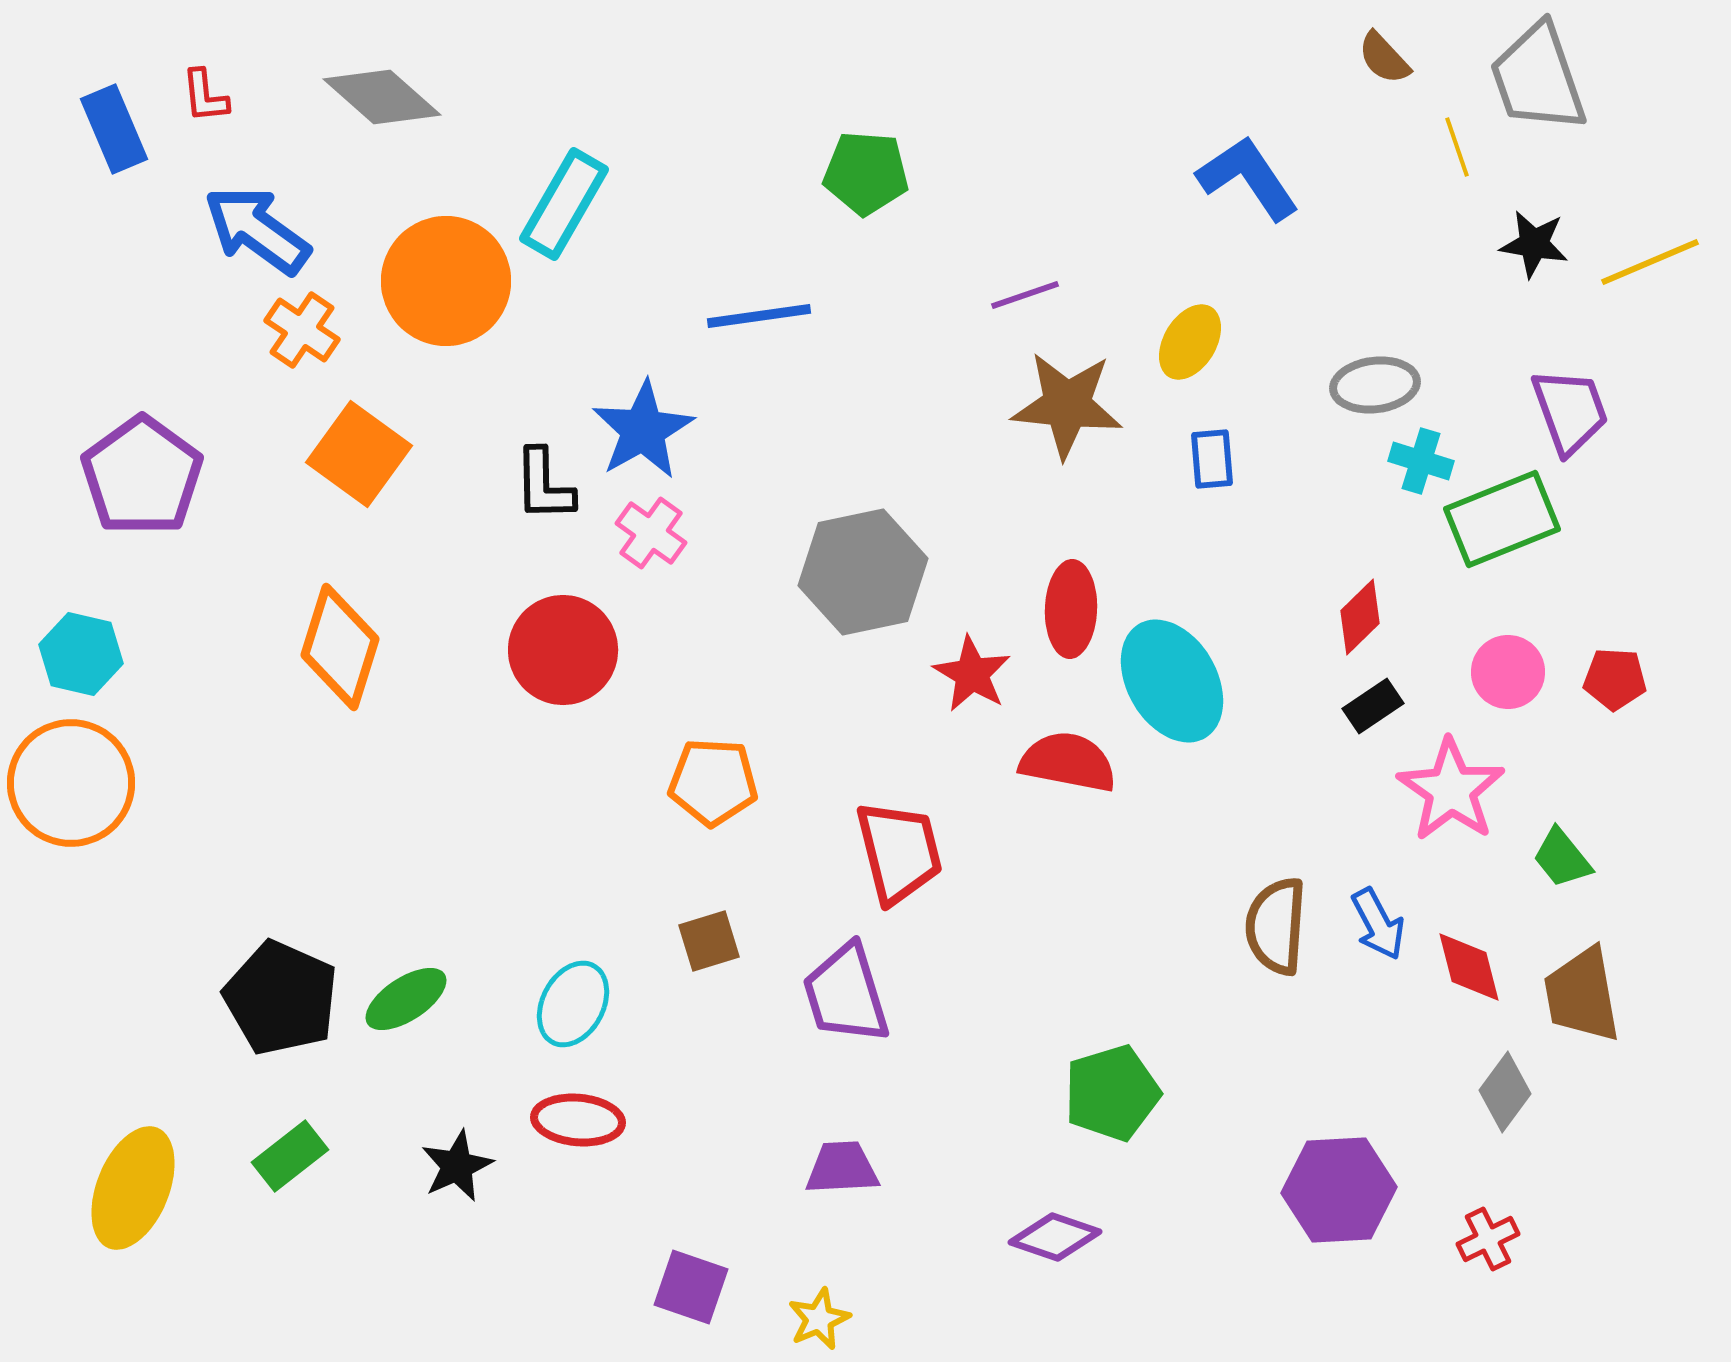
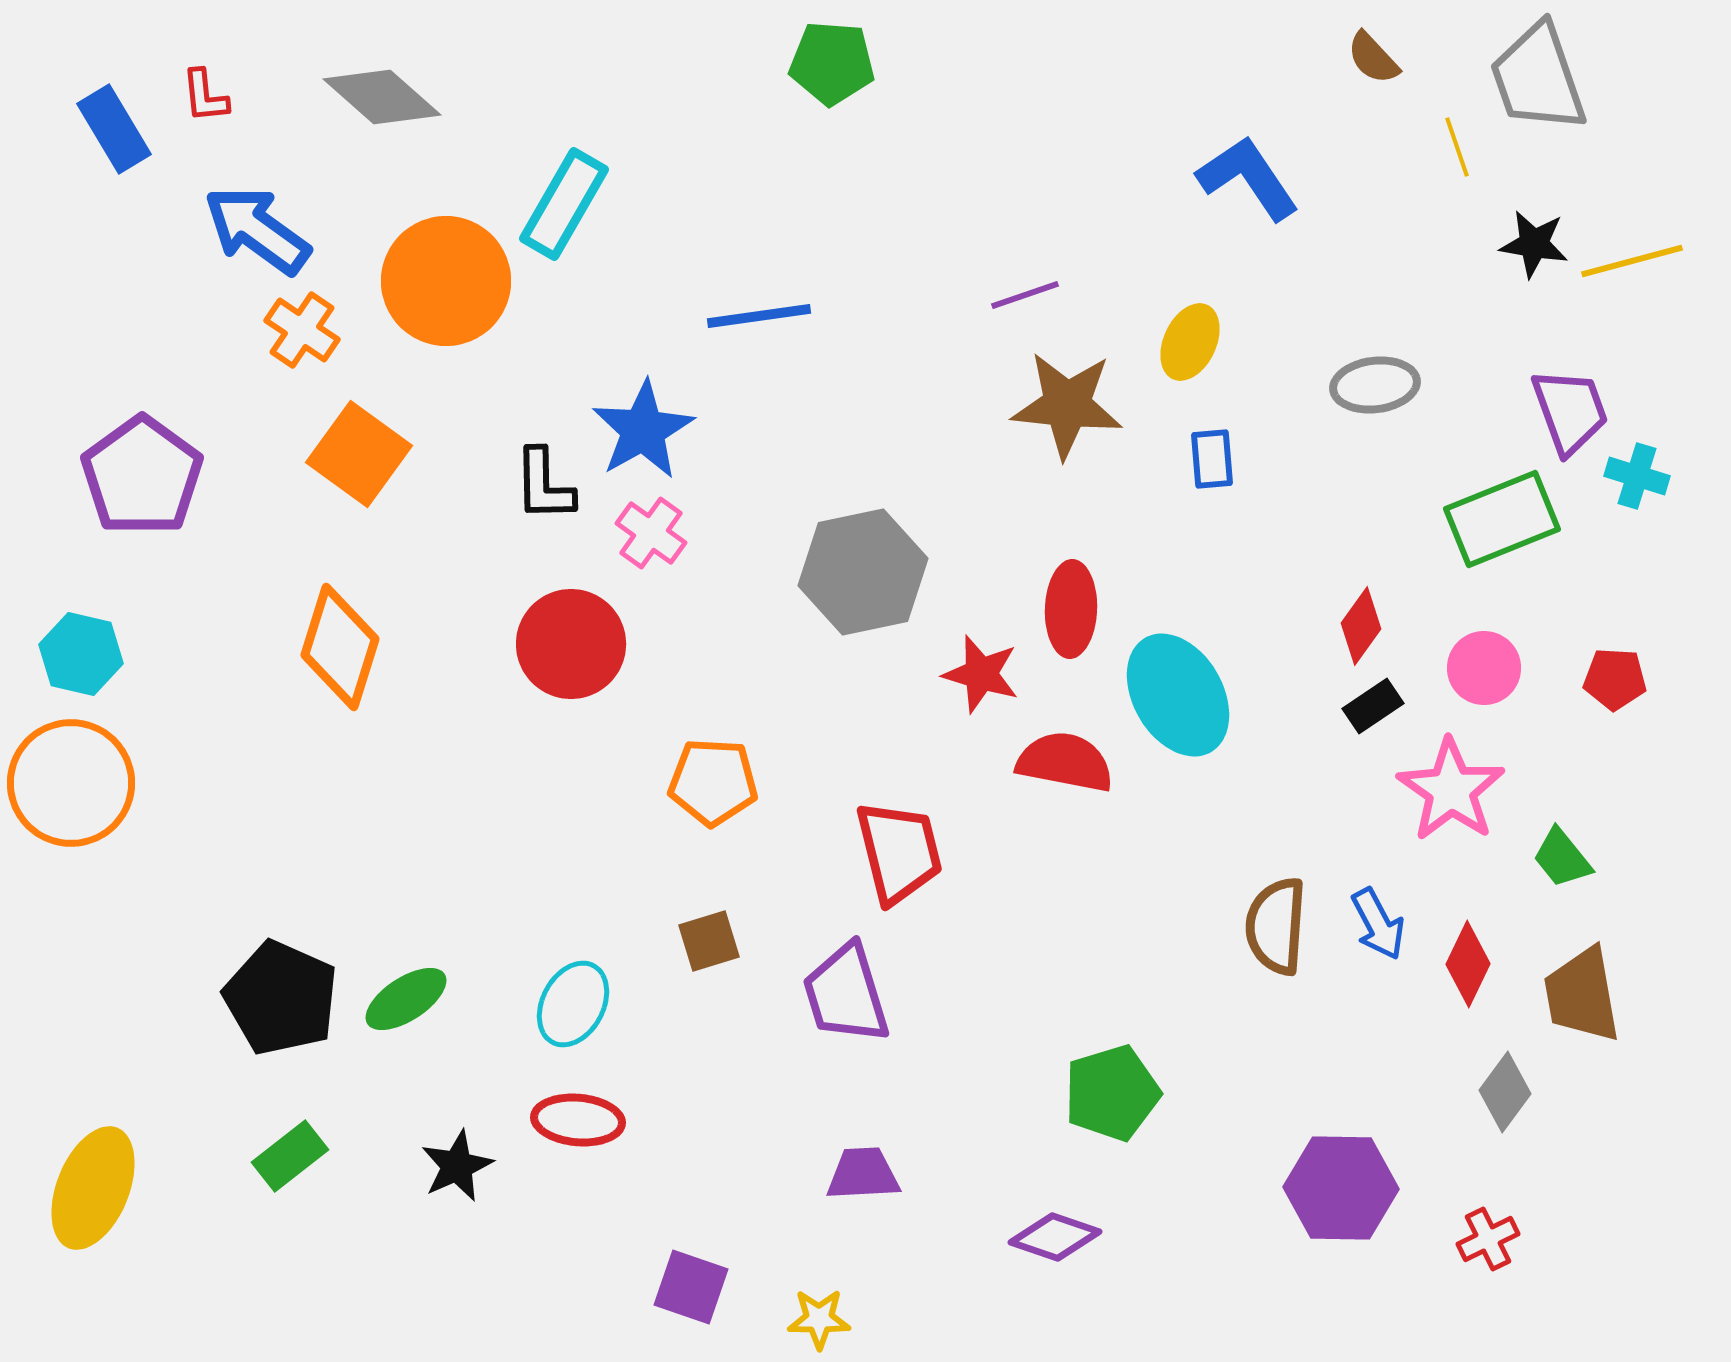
brown semicircle at (1384, 58): moved 11 px left
blue rectangle at (114, 129): rotated 8 degrees counterclockwise
green pentagon at (866, 173): moved 34 px left, 110 px up
yellow line at (1650, 262): moved 18 px left, 1 px up; rotated 8 degrees clockwise
yellow ellipse at (1190, 342): rotated 6 degrees counterclockwise
cyan cross at (1421, 461): moved 216 px right, 15 px down
red diamond at (1360, 617): moved 1 px right, 9 px down; rotated 10 degrees counterclockwise
red circle at (563, 650): moved 8 px right, 6 px up
pink circle at (1508, 672): moved 24 px left, 4 px up
red star at (972, 674): moved 9 px right; rotated 14 degrees counterclockwise
cyan ellipse at (1172, 681): moved 6 px right, 14 px down
red semicircle at (1068, 762): moved 3 px left
red diamond at (1469, 967): moved 1 px left, 3 px up; rotated 40 degrees clockwise
purple trapezoid at (842, 1168): moved 21 px right, 6 px down
yellow ellipse at (133, 1188): moved 40 px left
purple hexagon at (1339, 1190): moved 2 px right, 2 px up; rotated 4 degrees clockwise
yellow star at (819, 1319): rotated 24 degrees clockwise
